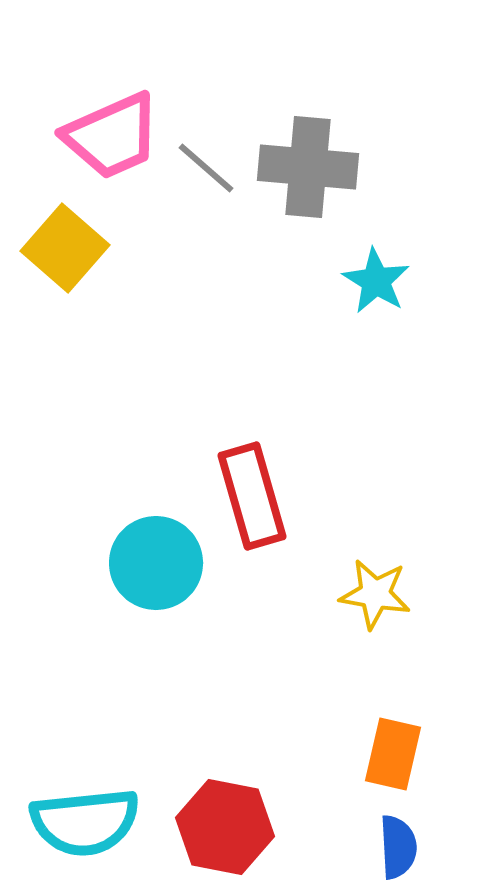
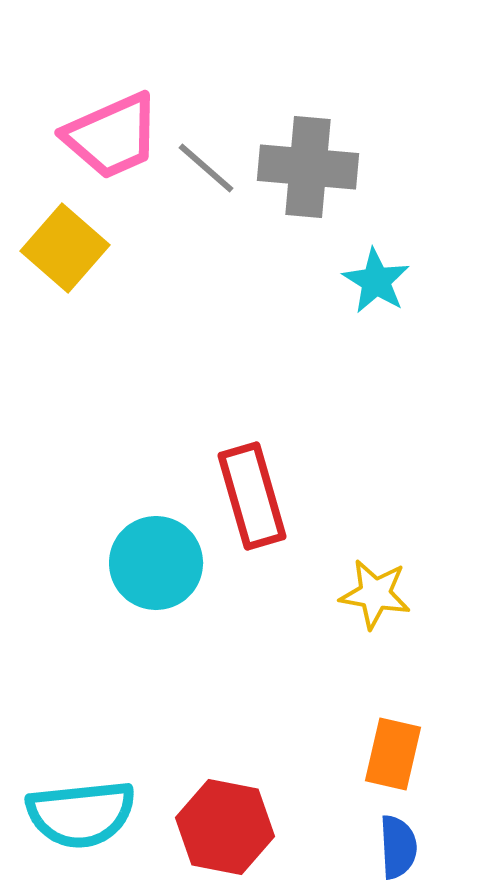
cyan semicircle: moved 4 px left, 8 px up
